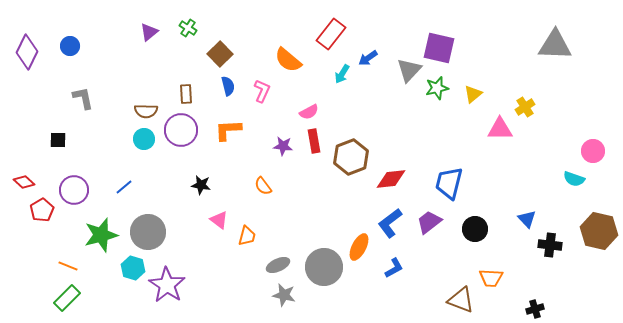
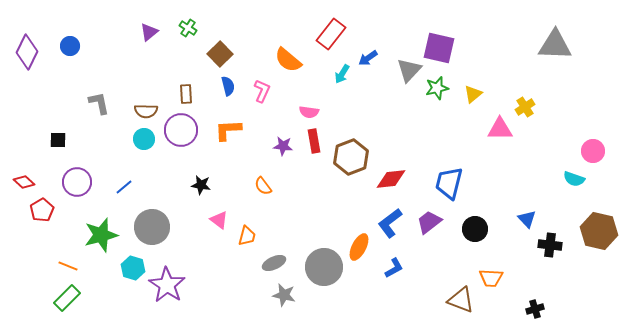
gray L-shape at (83, 98): moved 16 px right, 5 px down
pink semicircle at (309, 112): rotated 36 degrees clockwise
purple circle at (74, 190): moved 3 px right, 8 px up
gray circle at (148, 232): moved 4 px right, 5 px up
gray ellipse at (278, 265): moved 4 px left, 2 px up
